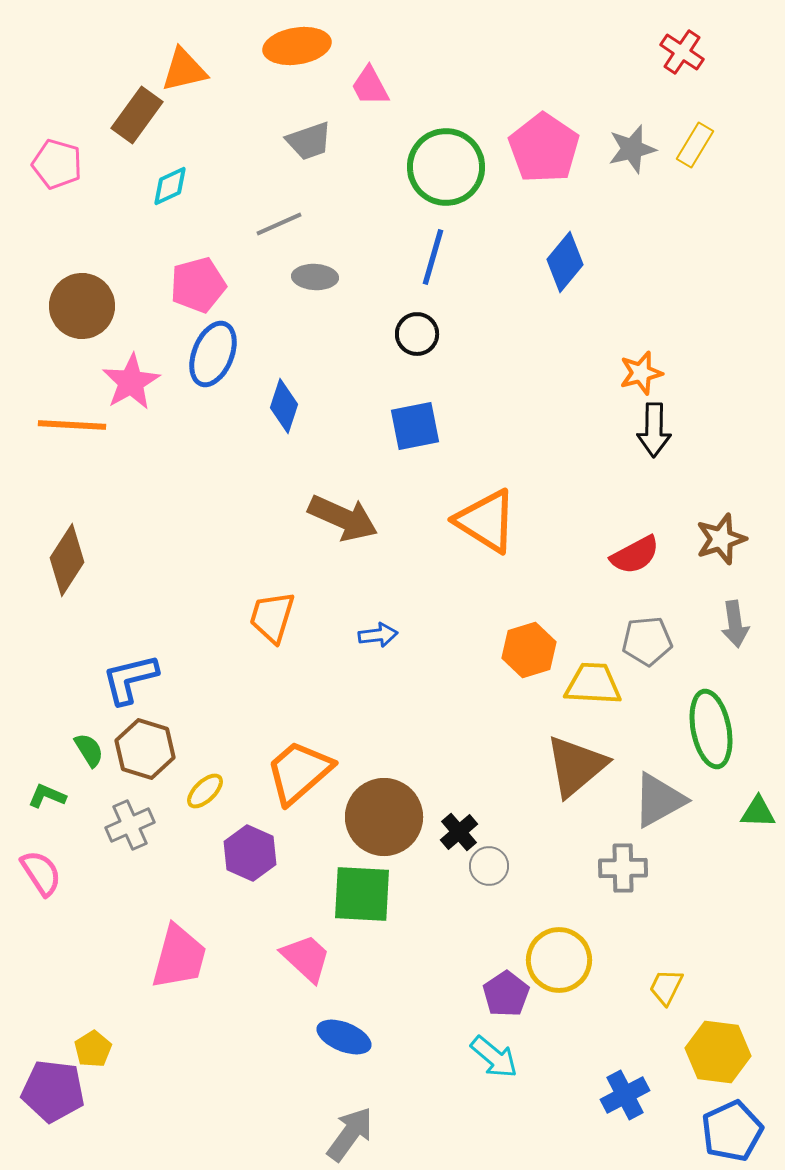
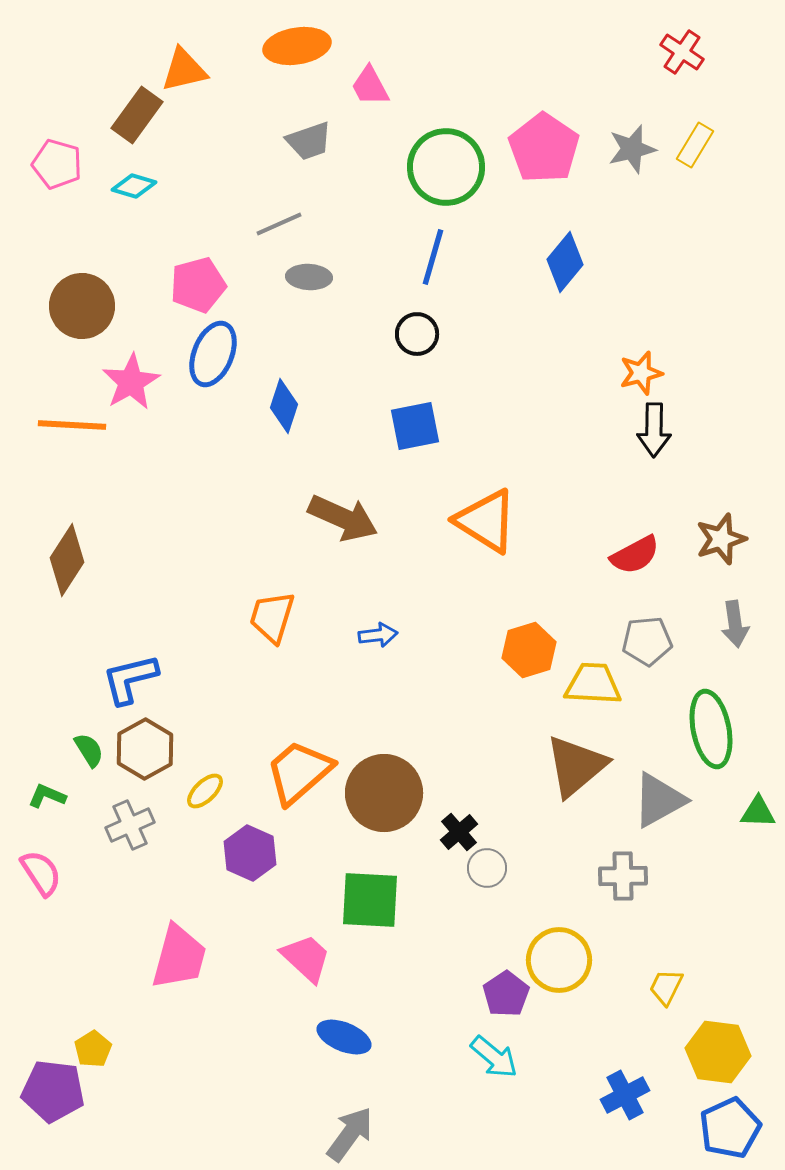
cyan diamond at (170, 186): moved 36 px left; rotated 42 degrees clockwise
gray ellipse at (315, 277): moved 6 px left
brown hexagon at (145, 749): rotated 14 degrees clockwise
brown circle at (384, 817): moved 24 px up
gray circle at (489, 866): moved 2 px left, 2 px down
gray cross at (623, 868): moved 8 px down
green square at (362, 894): moved 8 px right, 6 px down
blue pentagon at (732, 1131): moved 2 px left, 3 px up
